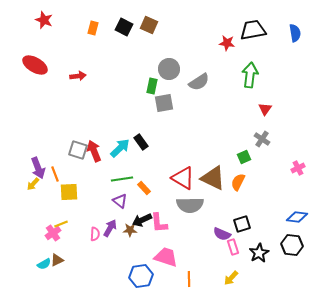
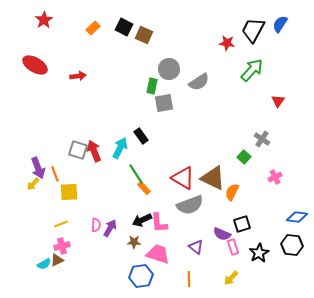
red star at (44, 20): rotated 18 degrees clockwise
brown square at (149, 25): moved 5 px left, 10 px down
orange rectangle at (93, 28): rotated 32 degrees clockwise
black trapezoid at (253, 30): rotated 52 degrees counterclockwise
blue semicircle at (295, 33): moved 15 px left, 9 px up; rotated 138 degrees counterclockwise
green arrow at (250, 75): moved 2 px right, 5 px up; rotated 35 degrees clockwise
red triangle at (265, 109): moved 13 px right, 8 px up
black rectangle at (141, 142): moved 6 px up
cyan arrow at (120, 148): rotated 20 degrees counterclockwise
green square at (244, 157): rotated 24 degrees counterclockwise
pink cross at (298, 168): moved 23 px left, 9 px down
green line at (122, 179): moved 14 px right, 5 px up; rotated 65 degrees clockwise
orange semicircle at (238, 182): moved 6 px left, 10 px down
purple triangle at (120, 201): moved 76 px right, 46 px down
gray semicircle at (190, 205): rotated 20 degrees counterclockwise
brown star at (130, 230): moved 4 px right, 12 px down
pink cross at (53, 233): moved 9 px right, 13 px down; rotated 21 degrees clockwise
pink semicircle at (95, 234): moved 1 px right, 9 px up
pink trapezoid at (166, 257): moved 8 px left, 3 px up
